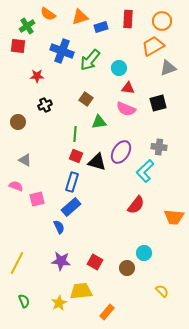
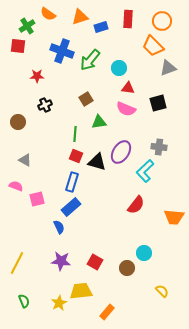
orange trapezoid at (153, 46): rotated 105 degrees counterclockwise
brown square at (86, 99): rotated 24 degrees clockwise
